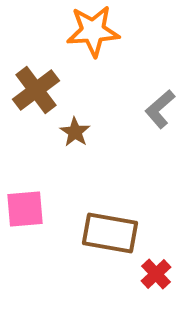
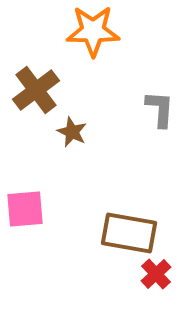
orange star: rotated 4 degrees clockwise
gray L-shape: rotated 135 degrees clockwise
brown star: moved 3 px left; rotated 8 degrees counterclockwise
brown rectangle: moved 19 px right
